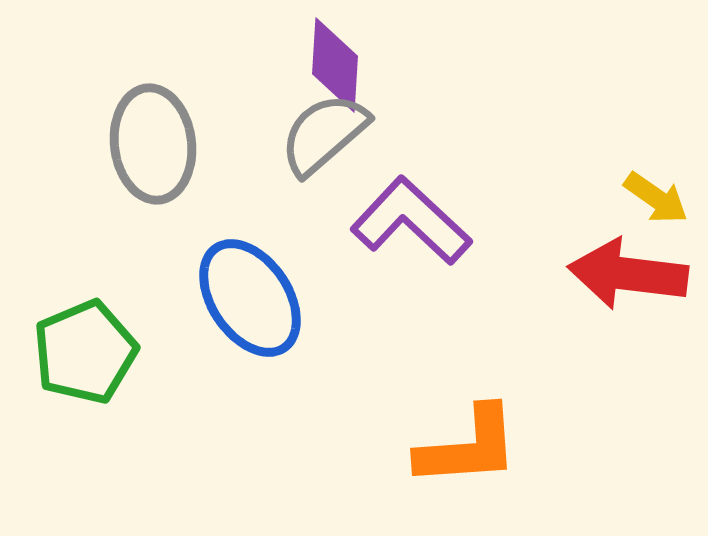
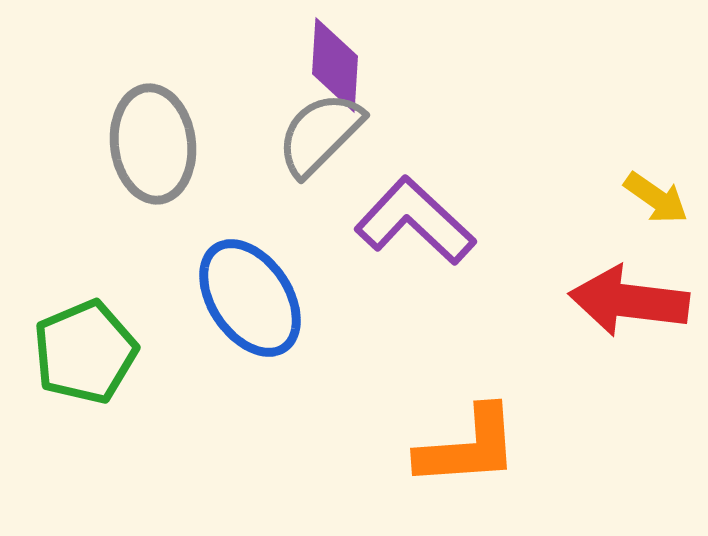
gray semicircle: moved 4 px left; rotated 4 degrees counterclockwise
purple L-shape: moved 4 px right
red arrow: moved 1 px right, 27 px down
